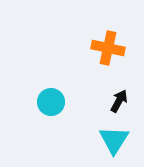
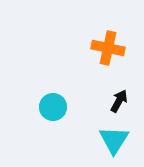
cyan circle: moved 2 px right, 5 px down
